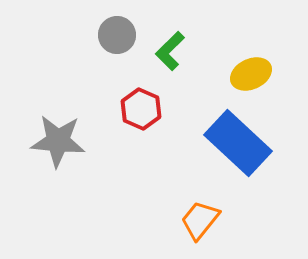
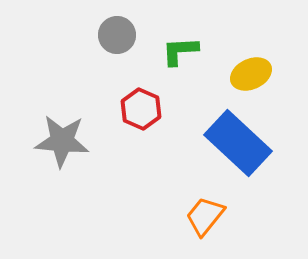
green L-shape: moved 10 px right; rotated 42 degrees clockwise
gray star: moved 4 px right
orange trapezoid: moved 5 px right, 4 px up
